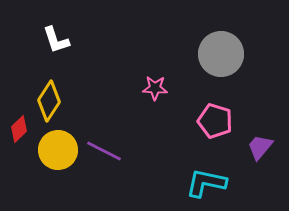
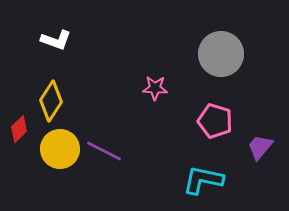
white L-shape: rotated 52 degrees counterclockwise
yellow diamond: moved 2 px right
yellow circle: moved 2 px right, 1 px up
cyan L-shape: moved 3 px left, 3 px up
